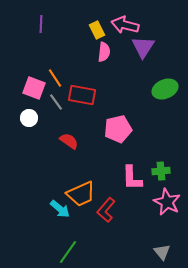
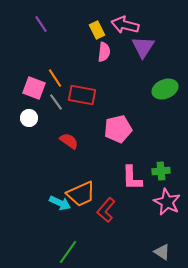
purple line: rotated 36 degrees counterclockwise
cyan arrow: moved 6 px up; rotated 15 degrees counterclockwise
gray triangle: rotated 18 degrees counterclockwise
